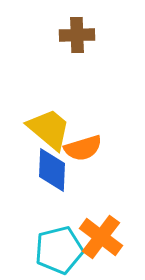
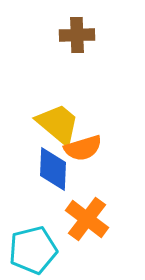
yellow trapezoid: moved 9 px right, 5 px up
blue diamond: moved 1 px right, 1 px up
orange cross: moved 14 px left, 18 px up
cyan pentagon: moved 26 px left
